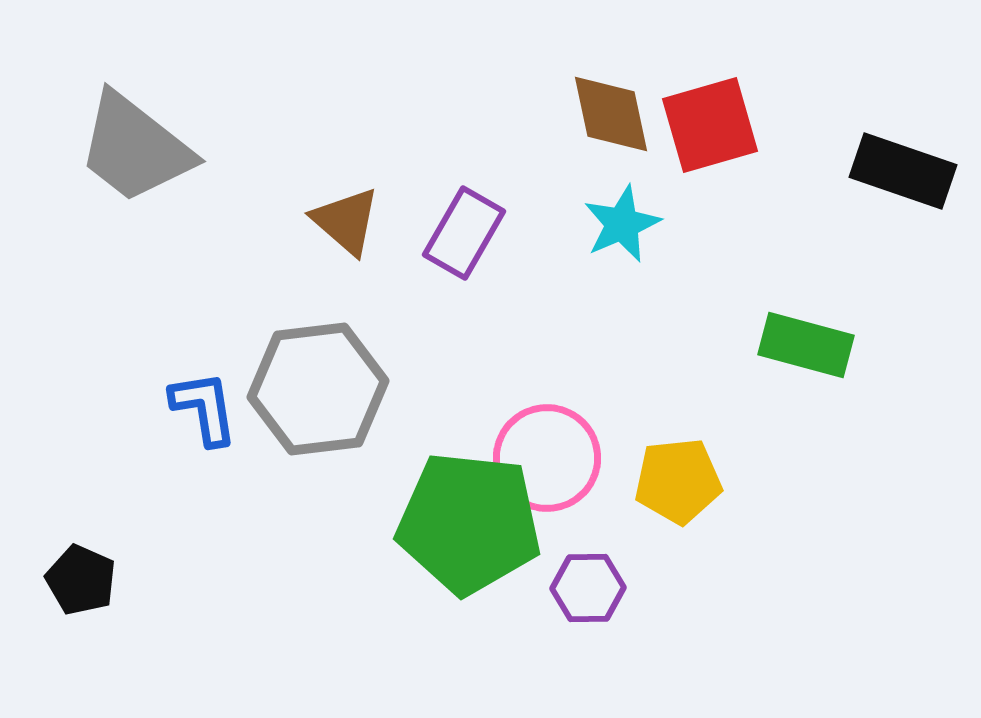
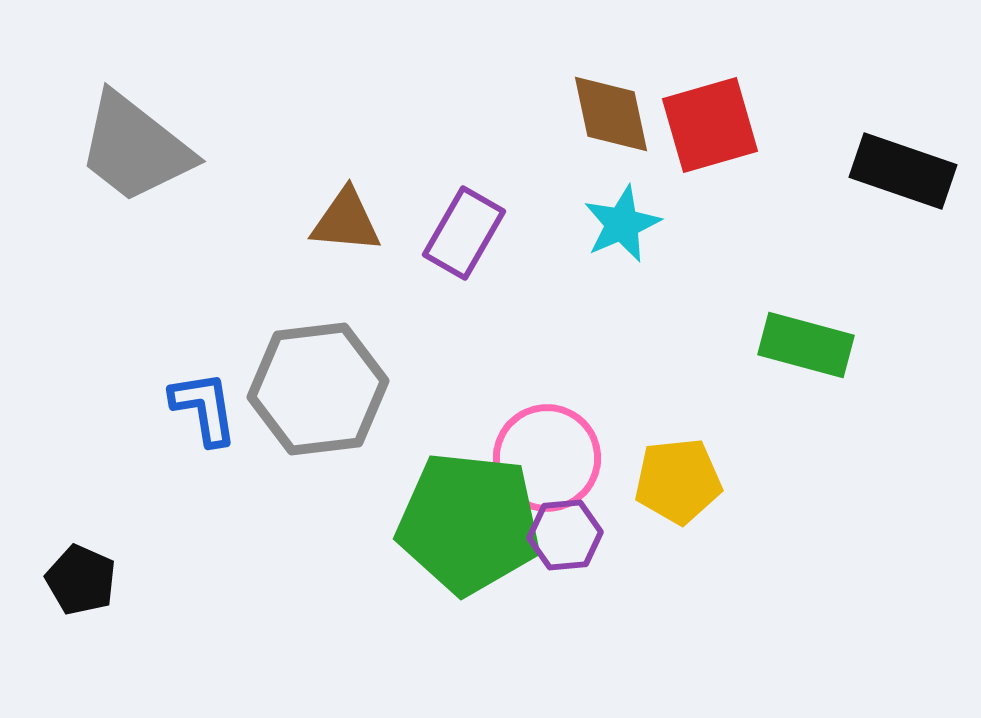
brown triangle: rotated 36 degrees counterclockwise
purple hexagon: moved 23 px left, 53 px up; rotated 4 degrees counterclockwise
